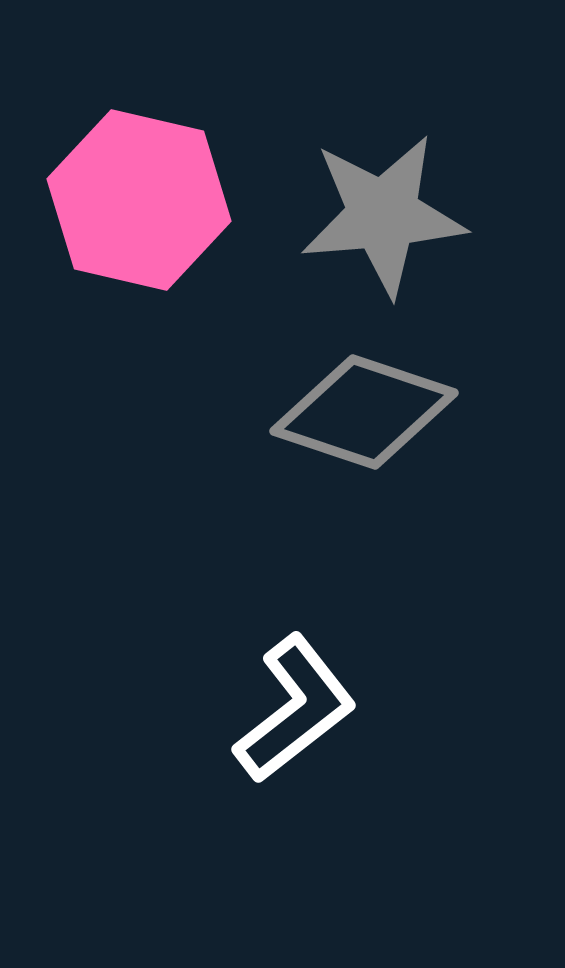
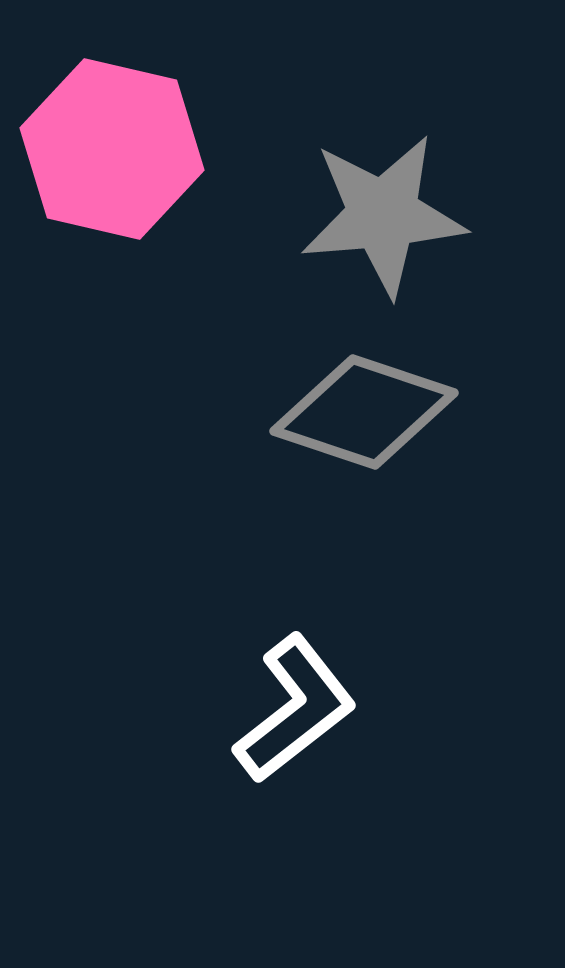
pink hexagon: moved 27 px left, 51 px up
